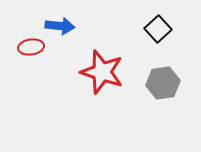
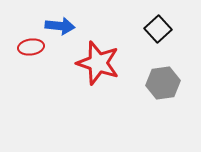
red star: moved 4 px left, 9 px up
